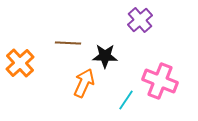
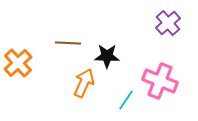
purple cross: moved 28 px right, 3 px down
black star: moved 2 px right
orange cross: moved 2 px left
